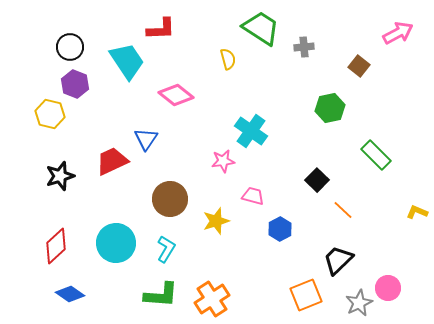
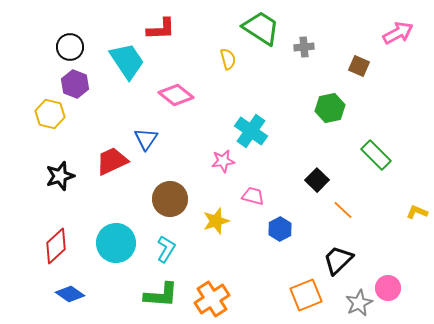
brown square: rotated 15 degrees counterclockwise
